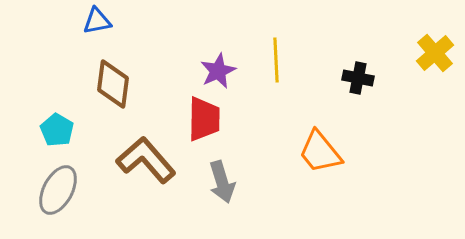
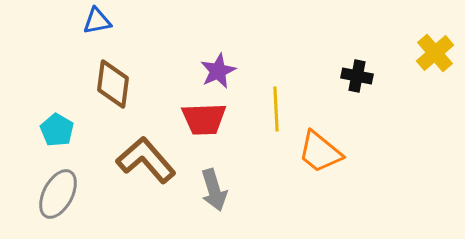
yellow line: moved 49 px down
black cross: moved 1 px left, 2 px up
red trapezoid: rotated 87 degrees clockwise
orange trapezoid: rotated 12 degrees counterclockwise
gray arrow: moved 8 px left, 8 px down
gray ellipse: moved 4 px down
